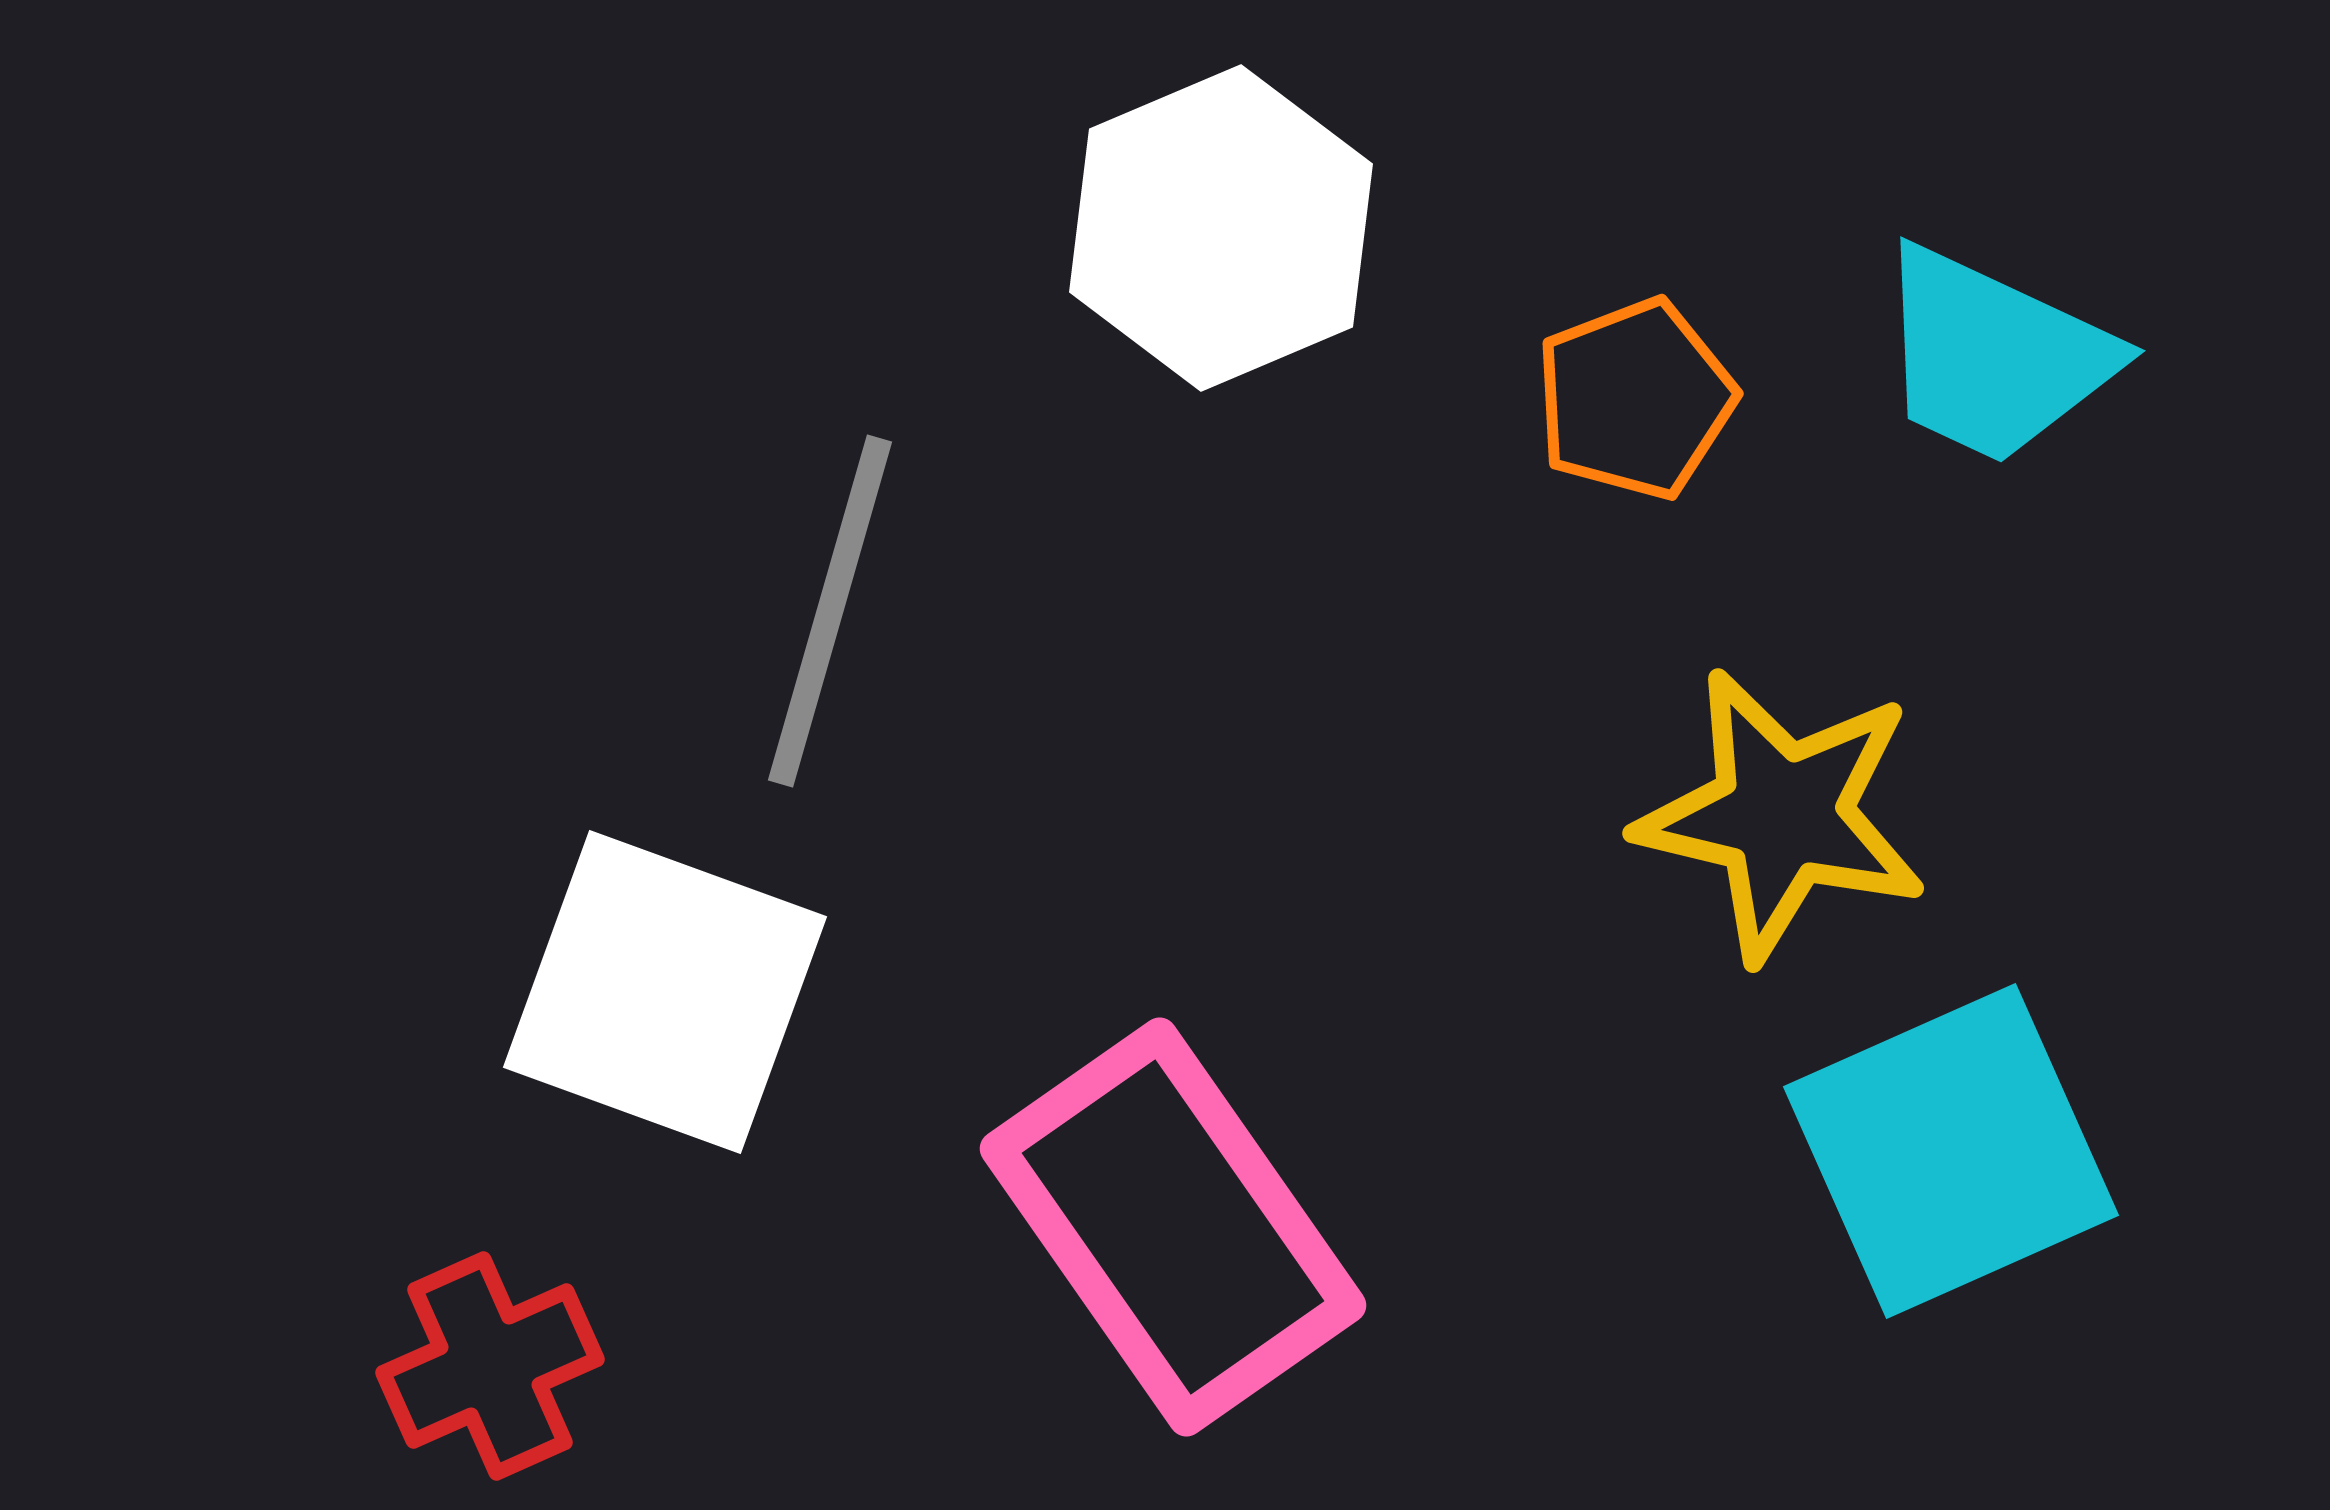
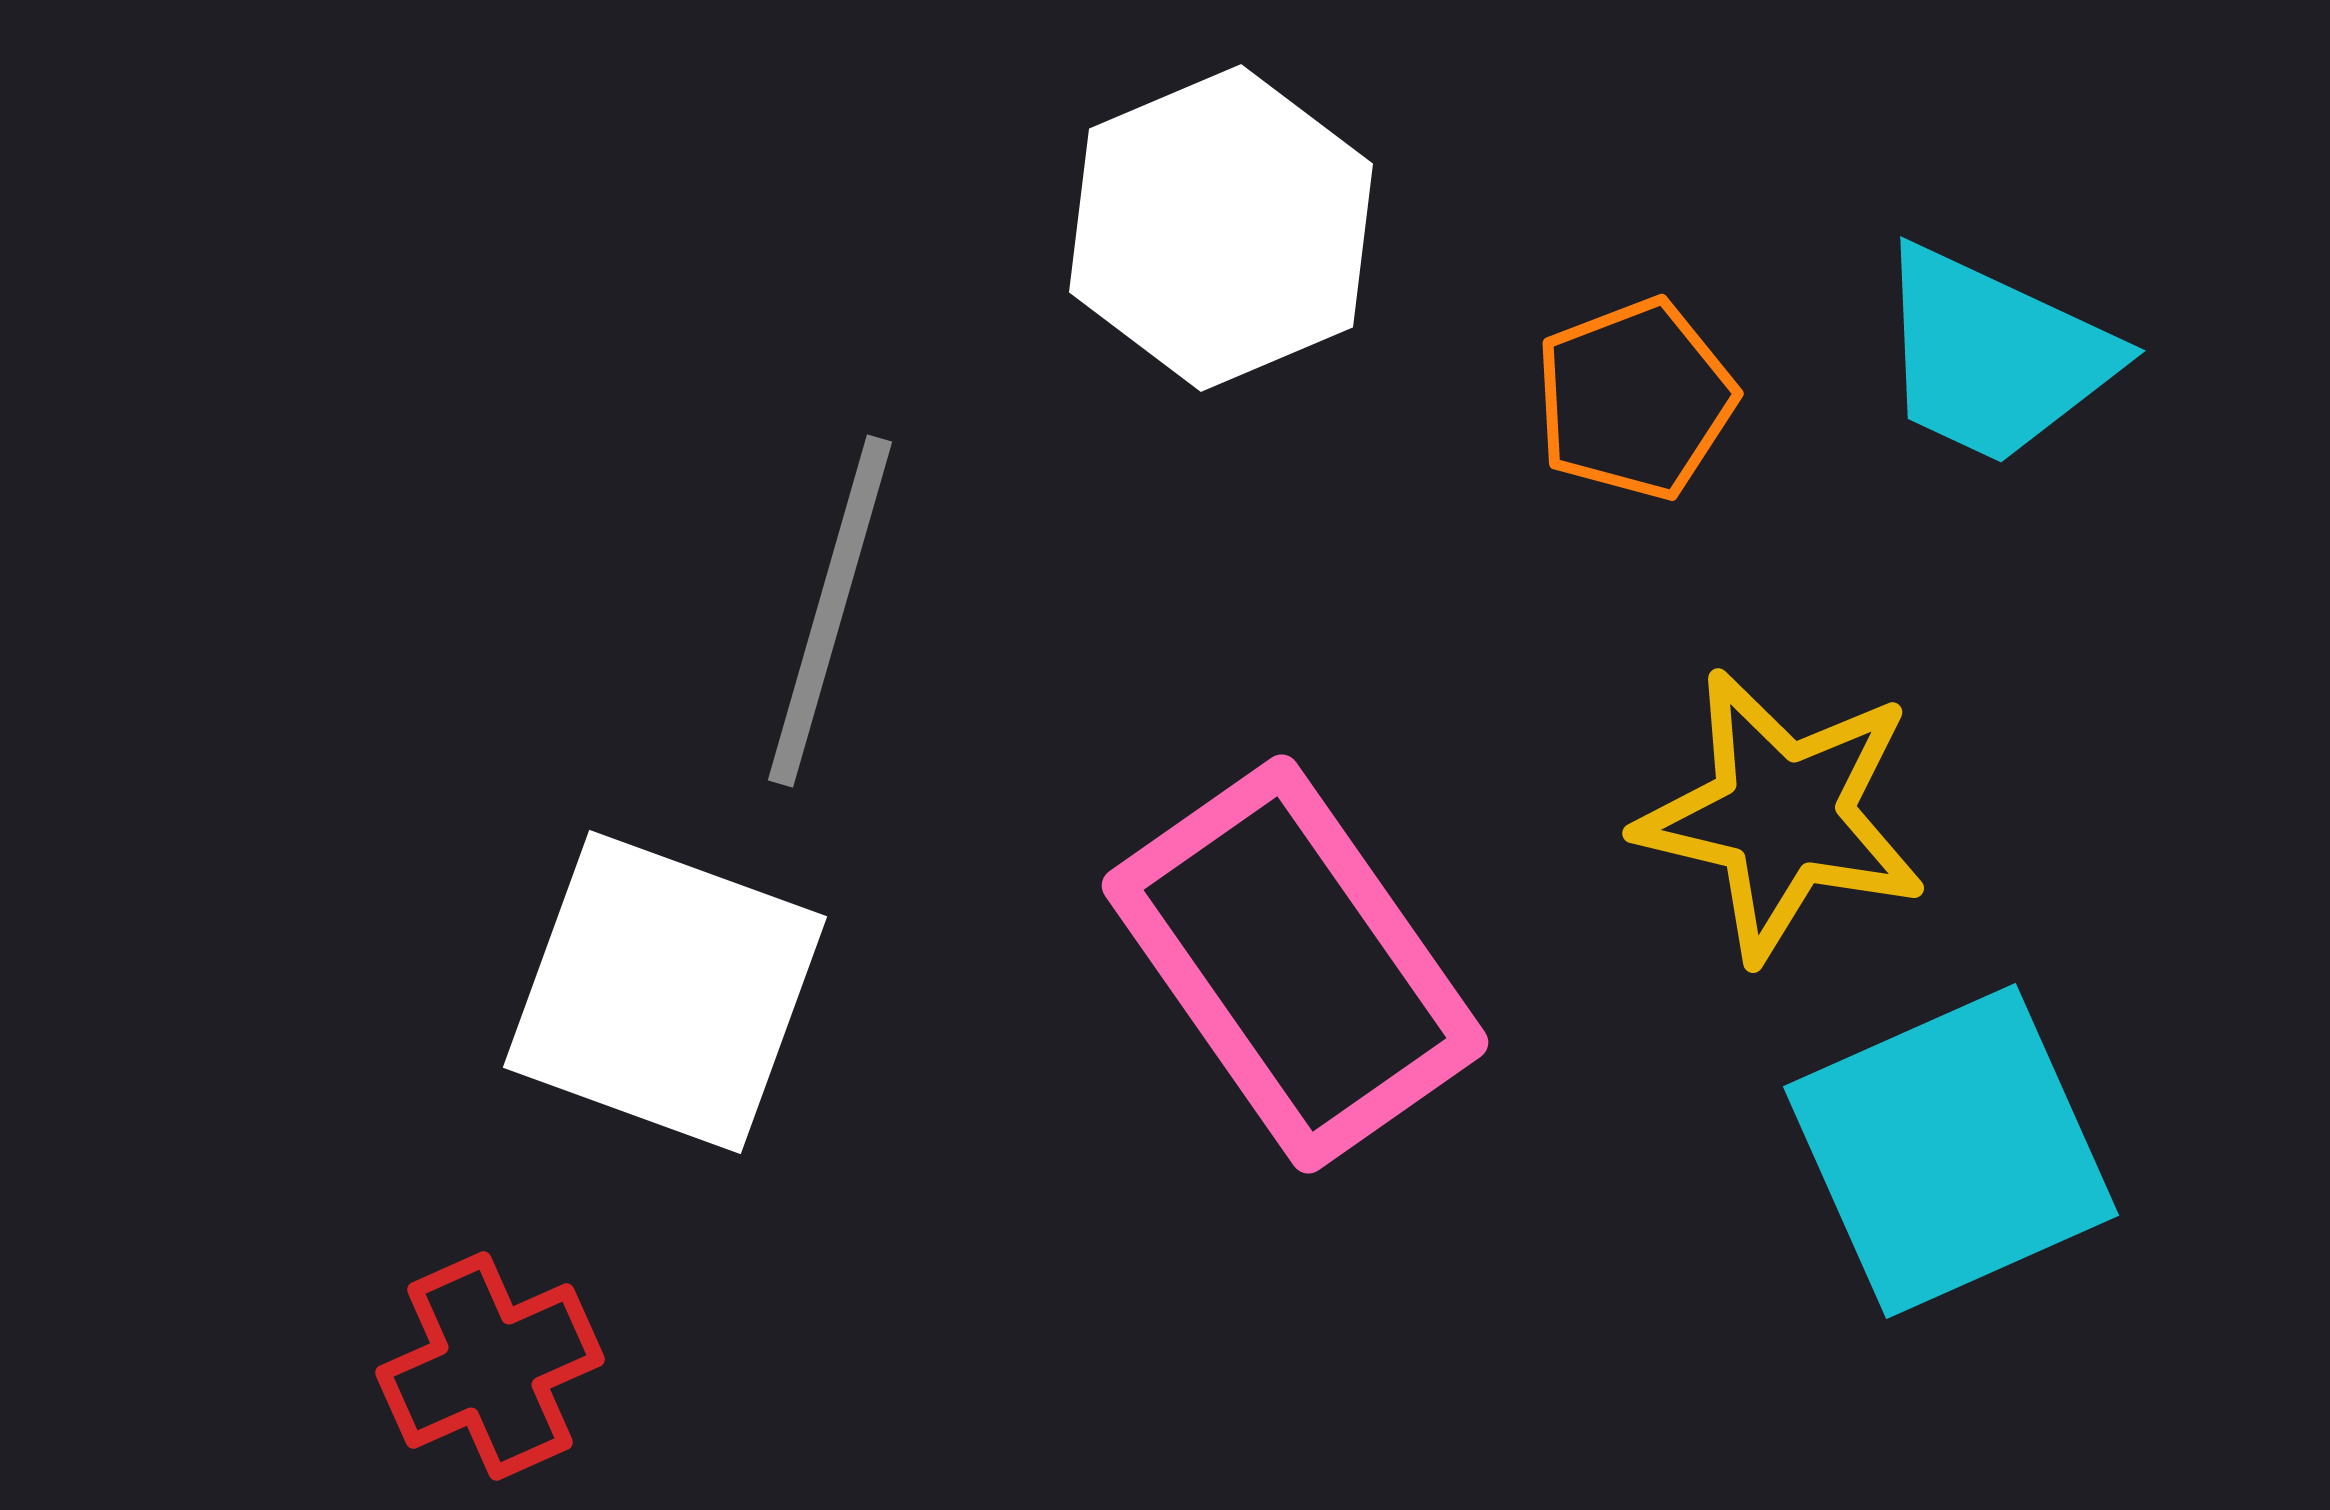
pink rectangle: moved 122 px right, 263 px up
